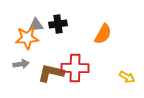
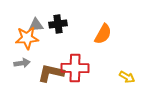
gray arrow: moved 1 px right, 1 px up
